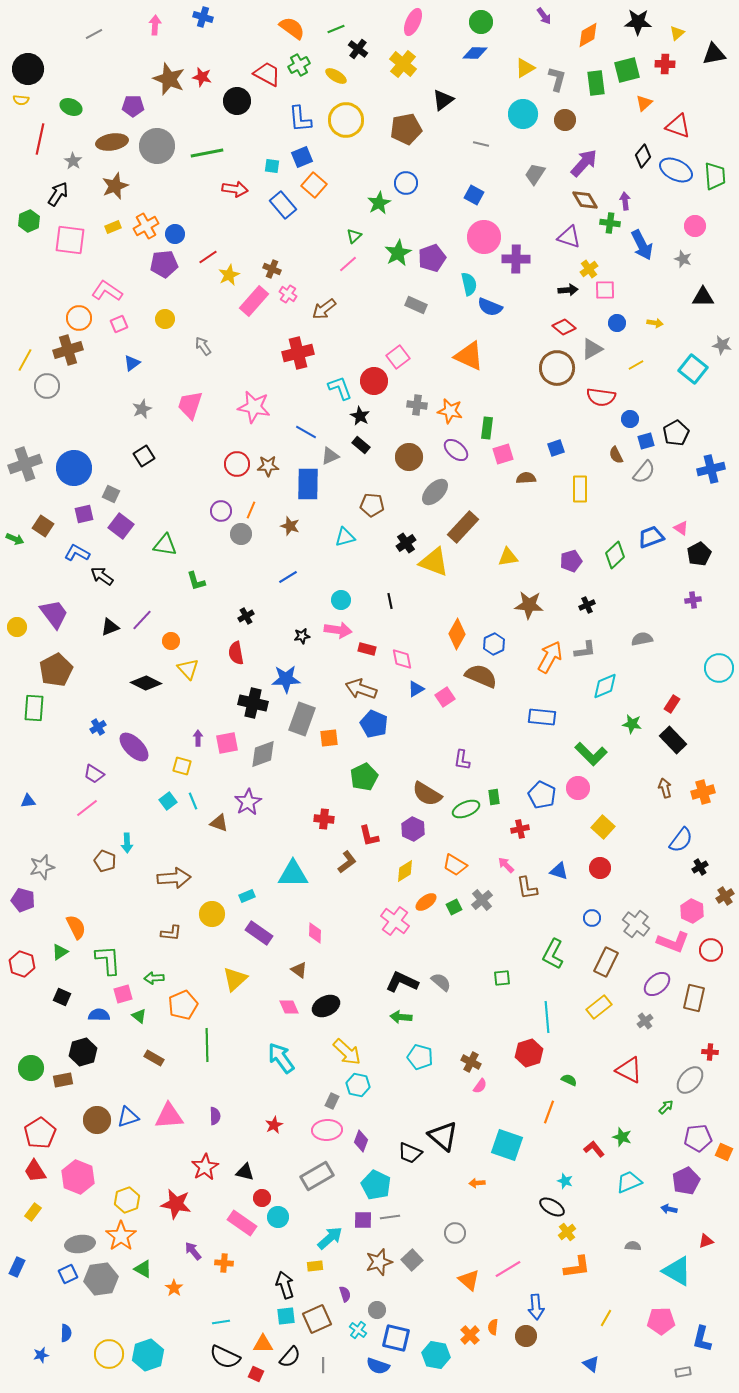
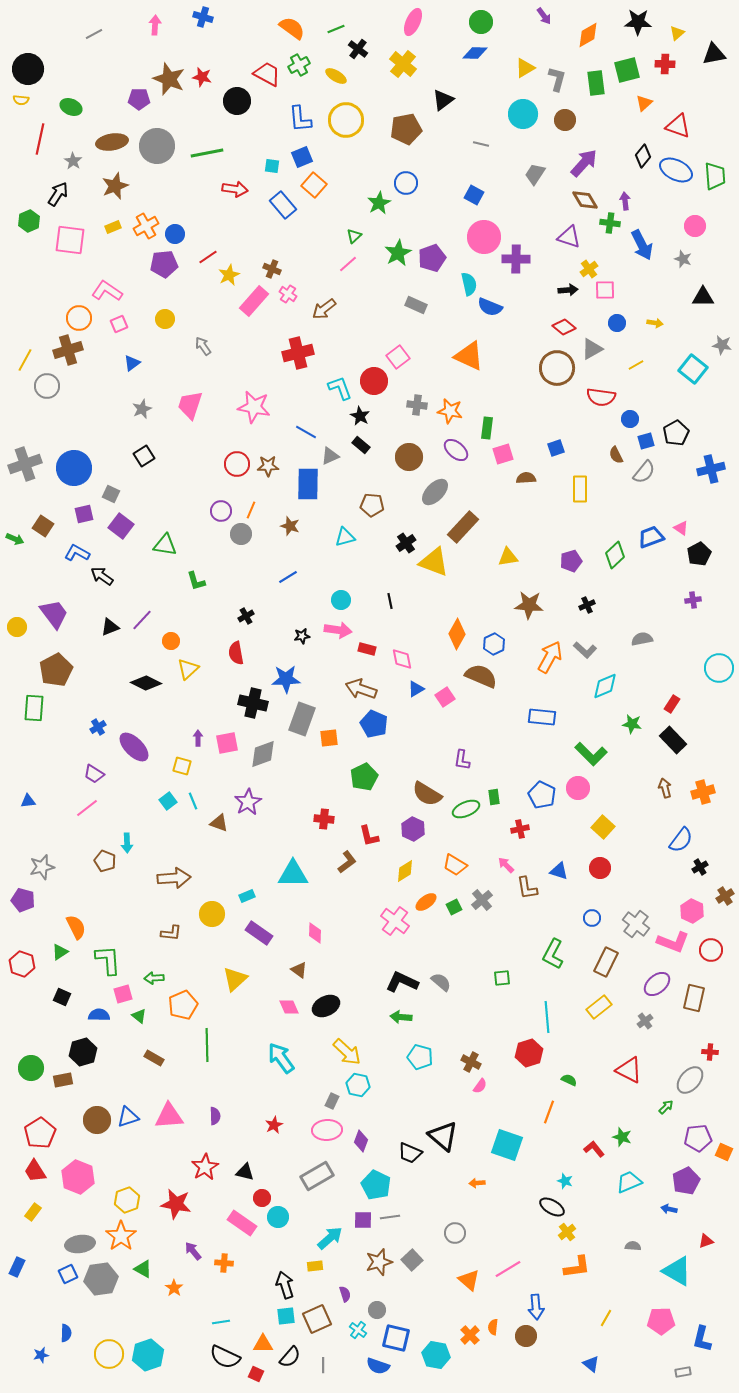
purple pentagon at (133, 106): moved 6 px right, 7 px up
gray L-shape at (585, 650): rotated 50 degrees clockwise
yellow triangle at (188, 669): rotated 30 degrees clockwise
